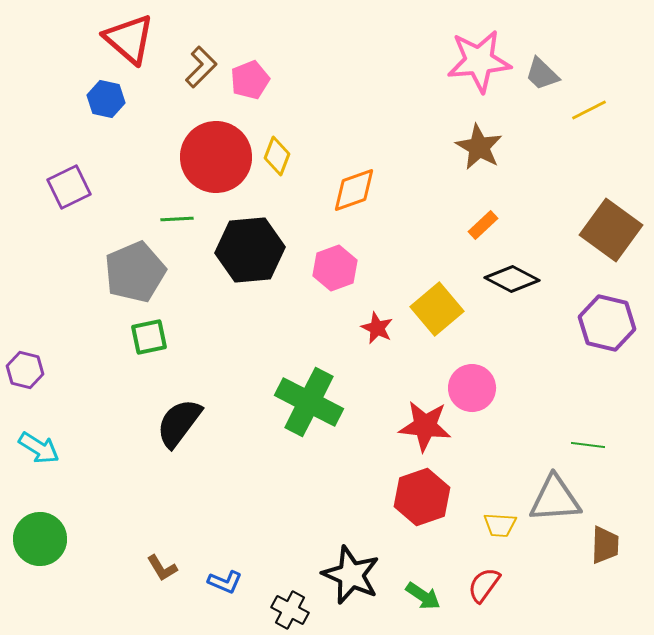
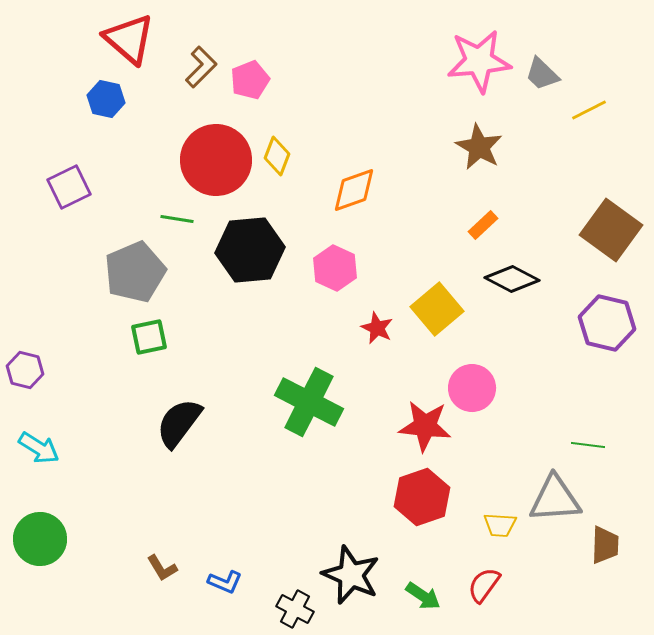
red circle at (216, 157): moved 3 px down
green line at (177, 219): rotated 12 degrees clockwise
pink hexagon at (335, 268): rotated 15 degrees counterclockwise
black cross at (290, 610): moved 5 px right, 1 px up
